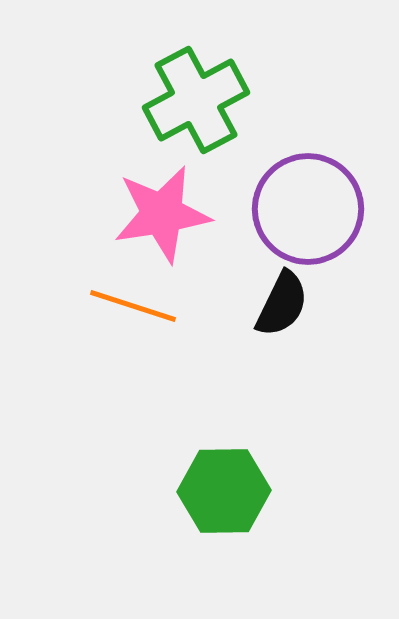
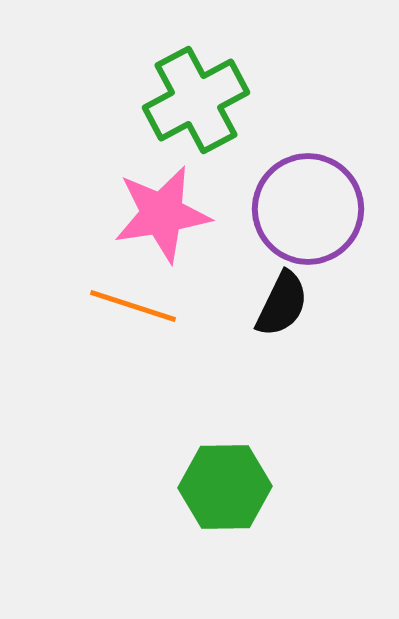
green hexagon: moved 1 px right, 4 px up
